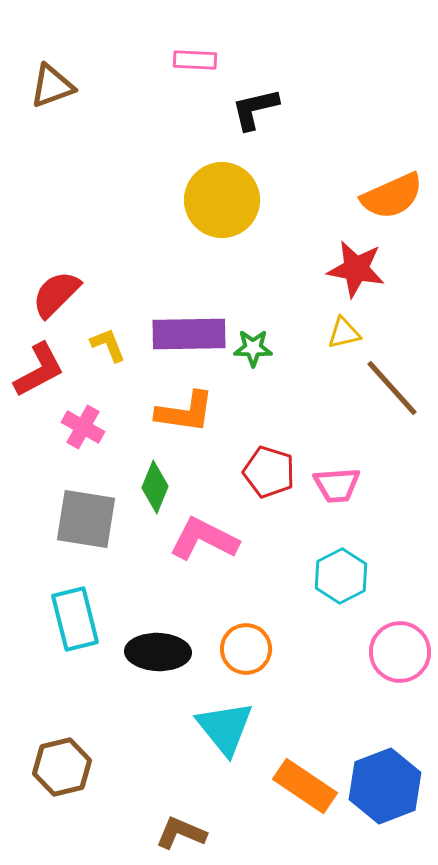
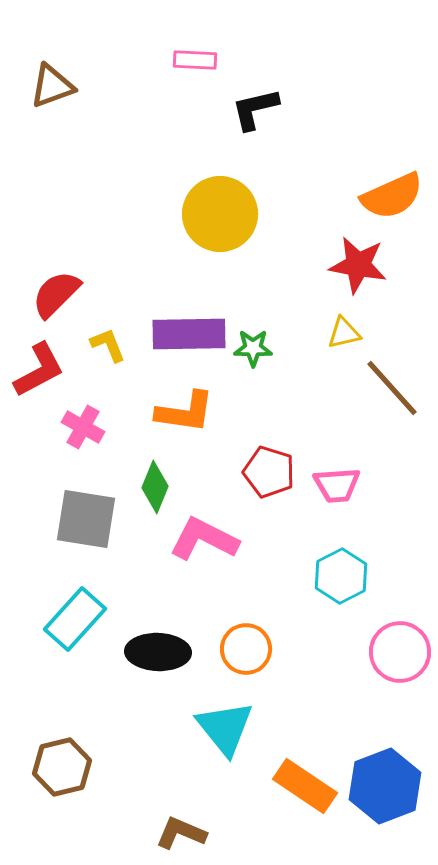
yellow circle: moved 2 px left, 14 px down
red star: moved 2 px right, 4 px up
cyan rectangle: rotated 56 degrees clockwise
